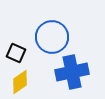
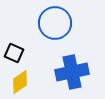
blue circle: moved 3 px right, 14 px up
black square: moved 2 px left
